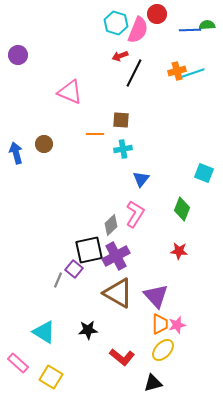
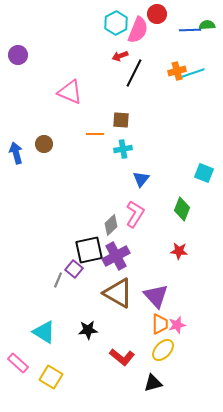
cyan hexagon: rotated 15 degrees clockwise
